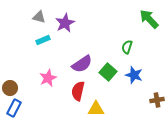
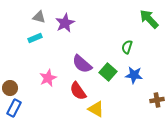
cyan rectangle: moved 8 px left, 2 px up
purple semicircle: rotated 75 degrees clockwise
blue star: rotated 12 degrees counterclockwise
red semicircle: rotated 48 degrees counterclockwise
yellow triangle: rotated 30 degrees clockwise
